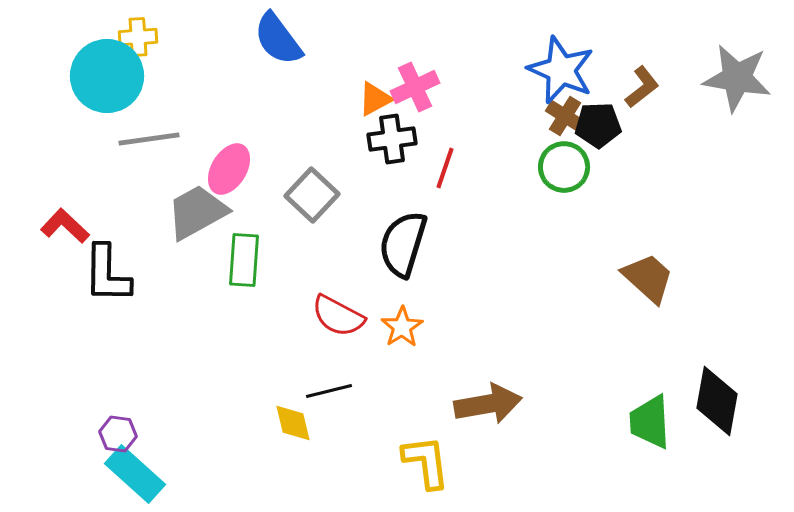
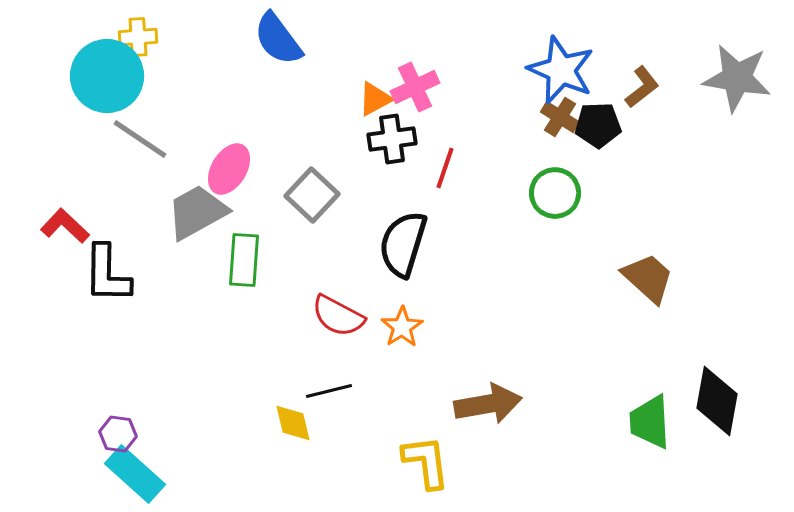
brown cross: moved 5 px left, 1 px down
gray line: moved 9 px left; rotated 42 degrees clockwise
green circle: moved 9 px left, 26 px down
